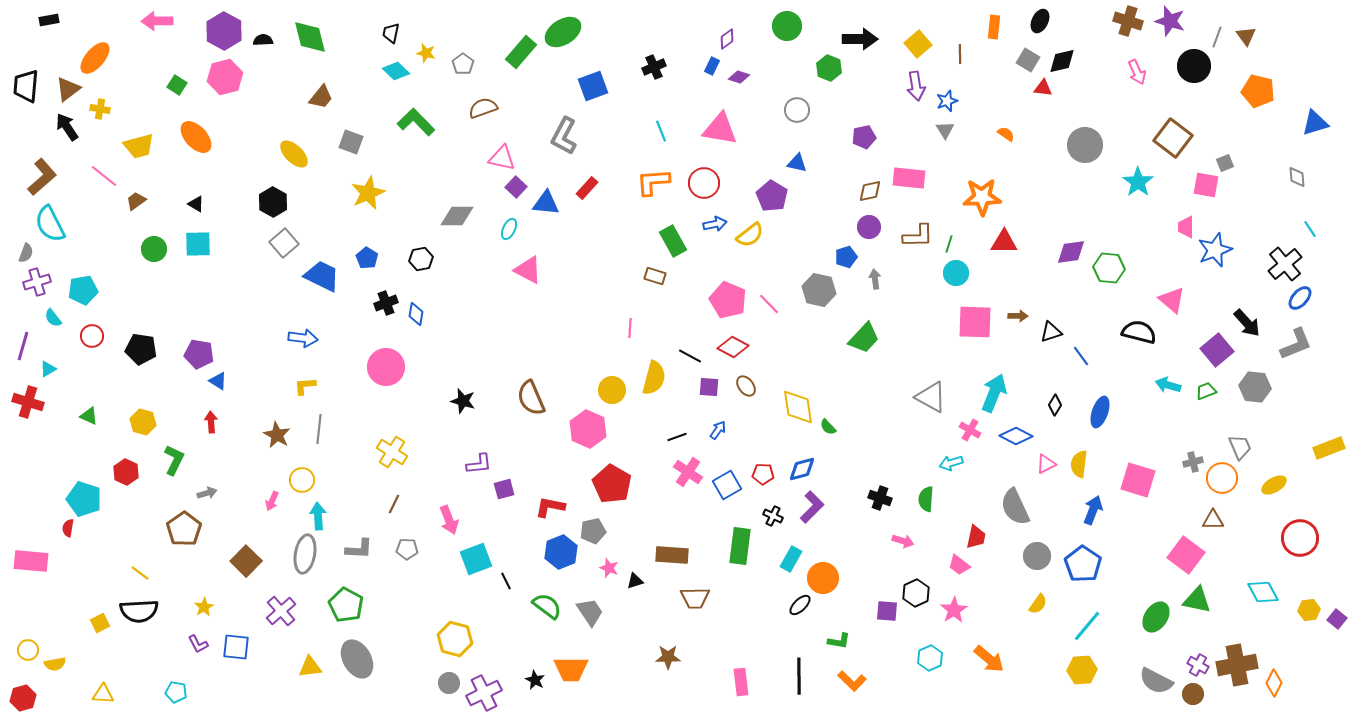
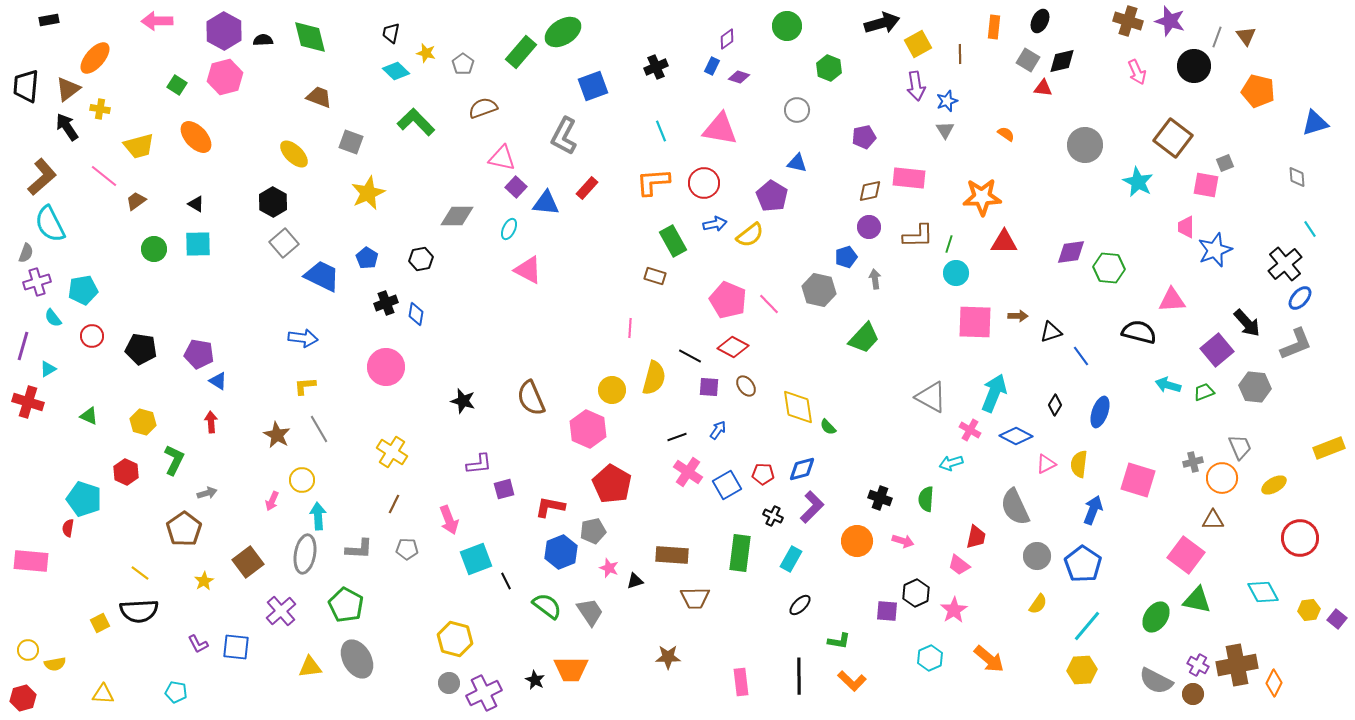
black arrow at (860, 39): moved 22 px right, 16 px up; rotated 16 degrees counterclockwise
yellow square at (918, 44): rotated 12 degrees clockwise
black cross at (654, 67): moved 2 px right
brown trapezoid at (321, 97): moved 2 px left; rotated 108 degrees counterclockwise
cyan star at (1138, 182): rotated 8 degrees counterclockwise
pink triangle at (1172, 300): rotated 44 degrees counterclockwise
green trapezoid at (1206, 391): moved 2 px left, 1 px down
gray line at (319, 429): rotated 36 degrees counterclockwise
green rectangle at (740, 546): moved 7 px down
brown square at (246, 561): moved 2 px right, 1 px down; rotated 8 degrees clockwise
orange circle at (823, 578): moved 34 px right, 37 px up
yellow star at (204, 607): moved 26 px up
